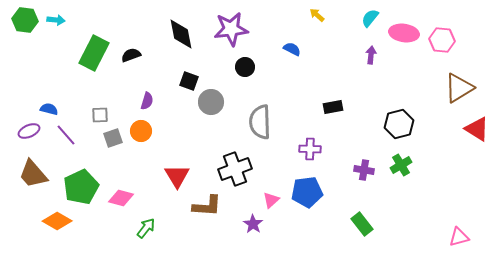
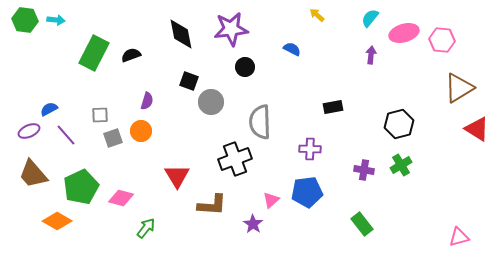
pink ellipse at (404, 33): rotated 24 degrees counterclockwise
blue semicircle at (49, 109): rotated 42 degrees counterclockwise
black cross at (235, 169): moved 10 px up
brown L-shape at (207, 206): moved 5 px right, 1 px up
